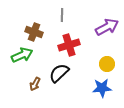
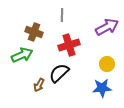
brown arrow: moved 4 px right, 1 px down
